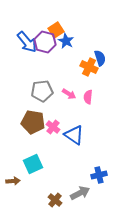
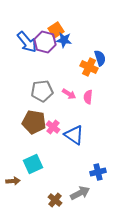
blue star: moved 2 px left, 1 px up; rotated 21 degrees counterclockwise
brown pentagon: moved 1 px right
blue cross: moved 1 px left, 3 px up
